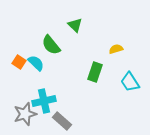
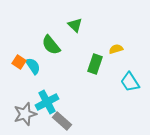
cyan semicircle: moved 3 px left, 3 px down; rotated 12 degrees clockwise
green rectangle: moved 8 px up
cyan cross: moved 3 px right, 1 px down; rotated 15 degrees counterclockwise
